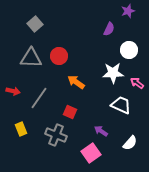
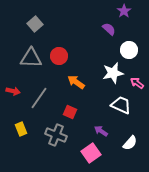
purple star: moved 4 px left; rotated 16 degrees counterclockwise
purple semicircle: rotated 72 degrees counterclockwise
white star: rotated 10 degrees counterclockwise
